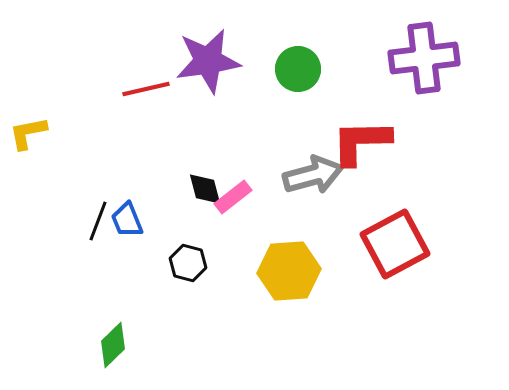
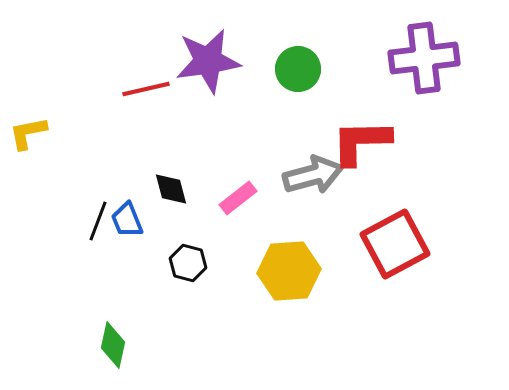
black diamond: moved 34 px left
pink rectangle: moved 5 px right, 1 px down
green diamond: rotated 33 degrees counterclockwise
